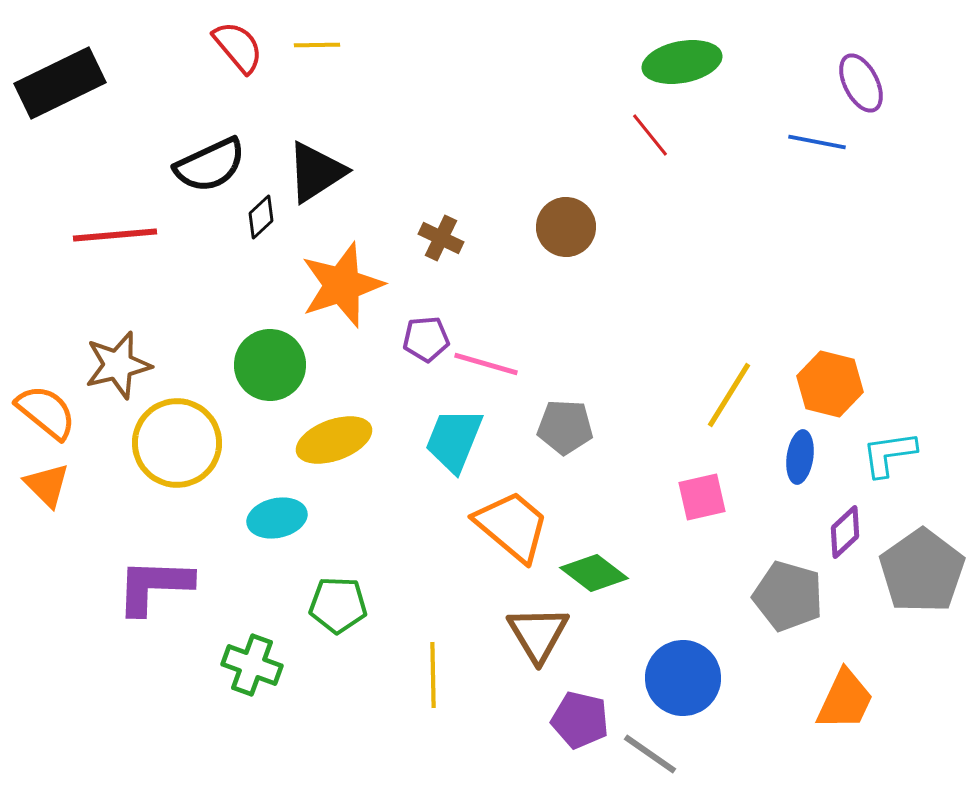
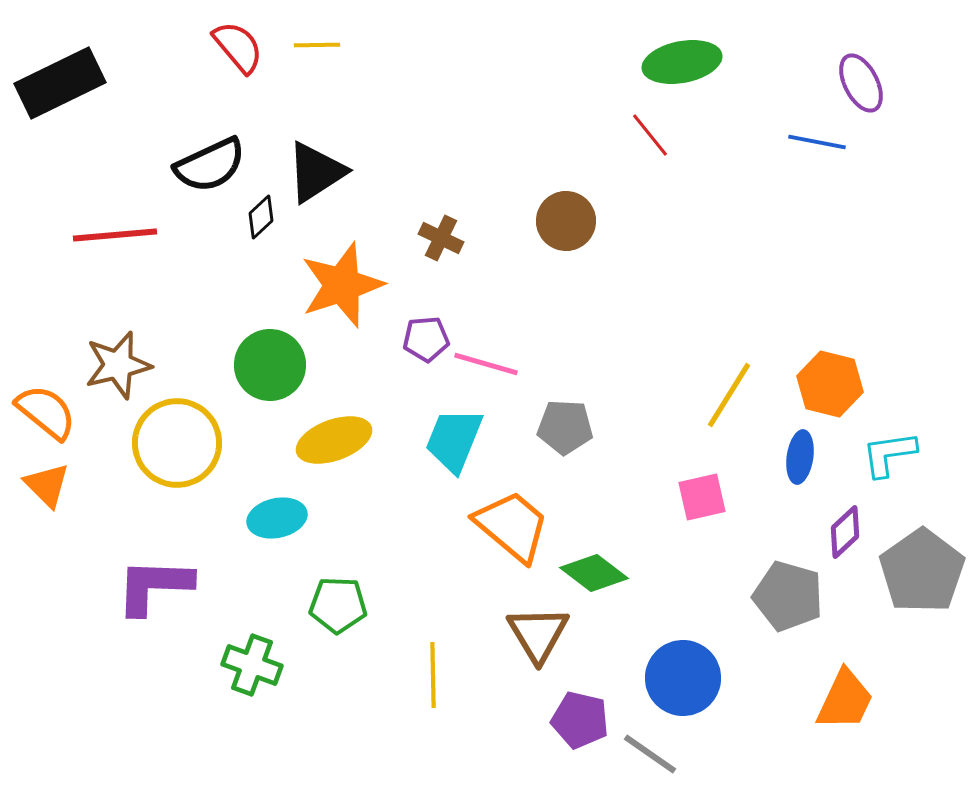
brown circle at (566, 227): moved 6 px up
